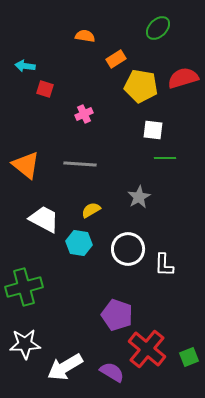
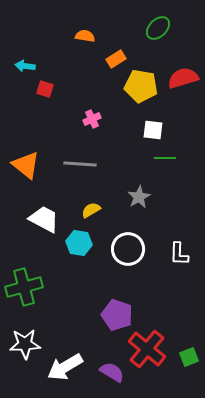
pink cross: moved 8 px right, 5 px down
white L-shape: moved 15 px right, 11 px up
